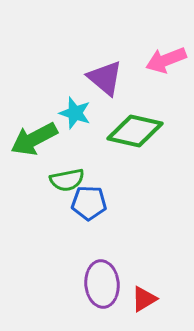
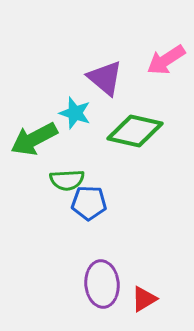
pink arrow: rotated 12 degrees counterclockwise
green semicircle: rotated 8 degrees clockwise
